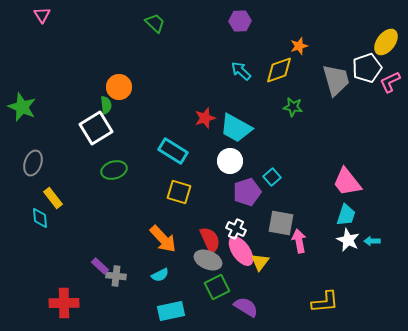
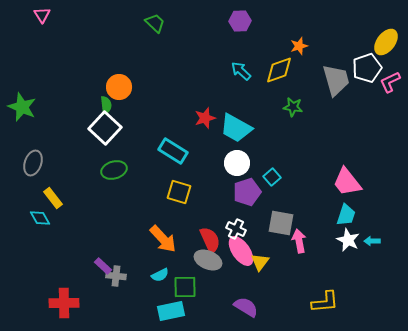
white square at (96, 128): moved 9 px right; rotated 16 degrees counterclockwise
white circle at (230, 161): moved 7 px right, 2 px down
cyan diamond at (40, 218): rotated 25 degrees counterclockwise
purple rectangle at (100, 266): moved 3 px right
green square at (217, 287): moved 32 px left; rotated 25 degrees clockwise
